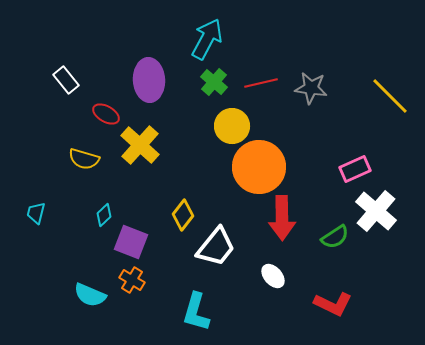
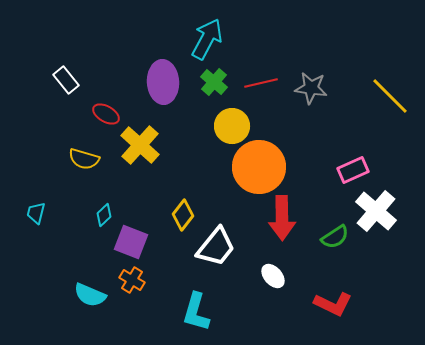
purple ellipse: moved 14 px right, 2 px down
pink rectangle: moved 2 px left, 1 px down
